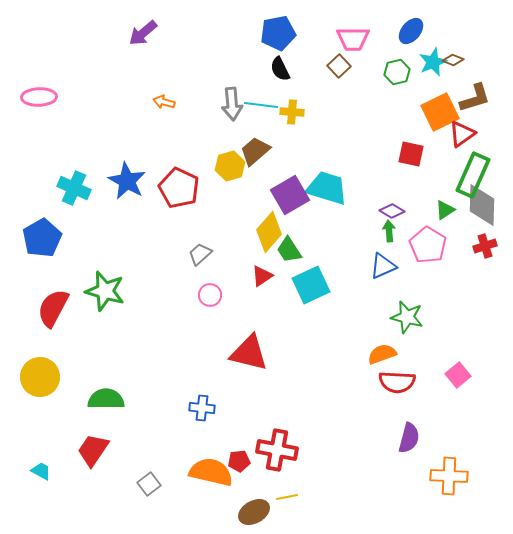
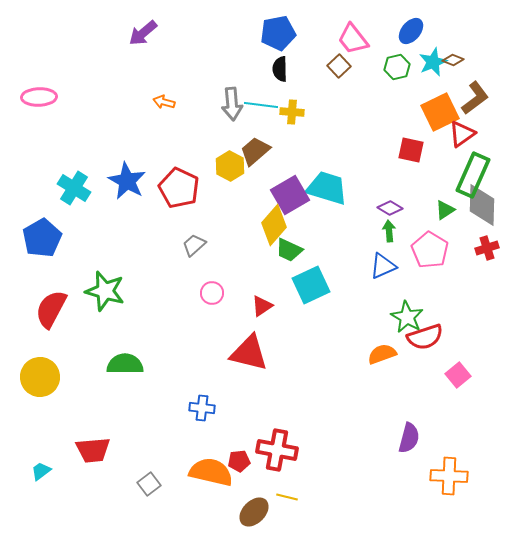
pink trapezoid at (353, 39): rotated 52 degrees clockwise
black semicircle at (280, 69): rotated 25 degrees clockwise
green hexagon at (397, 72): moved 5 px up
brown L-shape at (475, 98): rotated 20 degrees counterclockwise
red square at (411, 154): moved 4 px up
yellow hexagon at (230, 166): rotated 16 degrees counterclockwise
cyan cross at (74, 188): rotated 8 degrees clockwise
purple diamond at (392, 211): moved 2 px left, 3 px up
yellow diamond at (269, 232): moved 5 px right, 7 px up
pink pentagon at (428, 245): moved 2 px right, 5 px down
red cross at (485, 246): moved 2 px right, 2 px down
green trapezoid at (289, 250): rotated 32 degrees counterclockwise
gray trapezoid at (200, 254): moved 6 px left, 9 px up
red triangle at (262, 276): moved 30 px down
pink circle at (210, 295): moved 2 px right, 2 px up
red semicircle at (53, 308): moved 2 px left, 1 px down
green star at (407, 317): rotated 16 degrees clockwise
red semicircle at (397, 382): moved 28 px right, 45 px up; rotated 21 degrees counterclockwise
green semicircle at (106, 399): moved 19 px right, 35 px up
red trapezoid at (93, 450): rotated 129 degrees counterclockwise
cyan trapezoid at (41, 471): rotated 65 degrees counterclockwise
yellow line at (287, 497): rotated 25 degrees clockwise
brown ellipse at (254, 512): rotated 16 degrees counterclockwise
